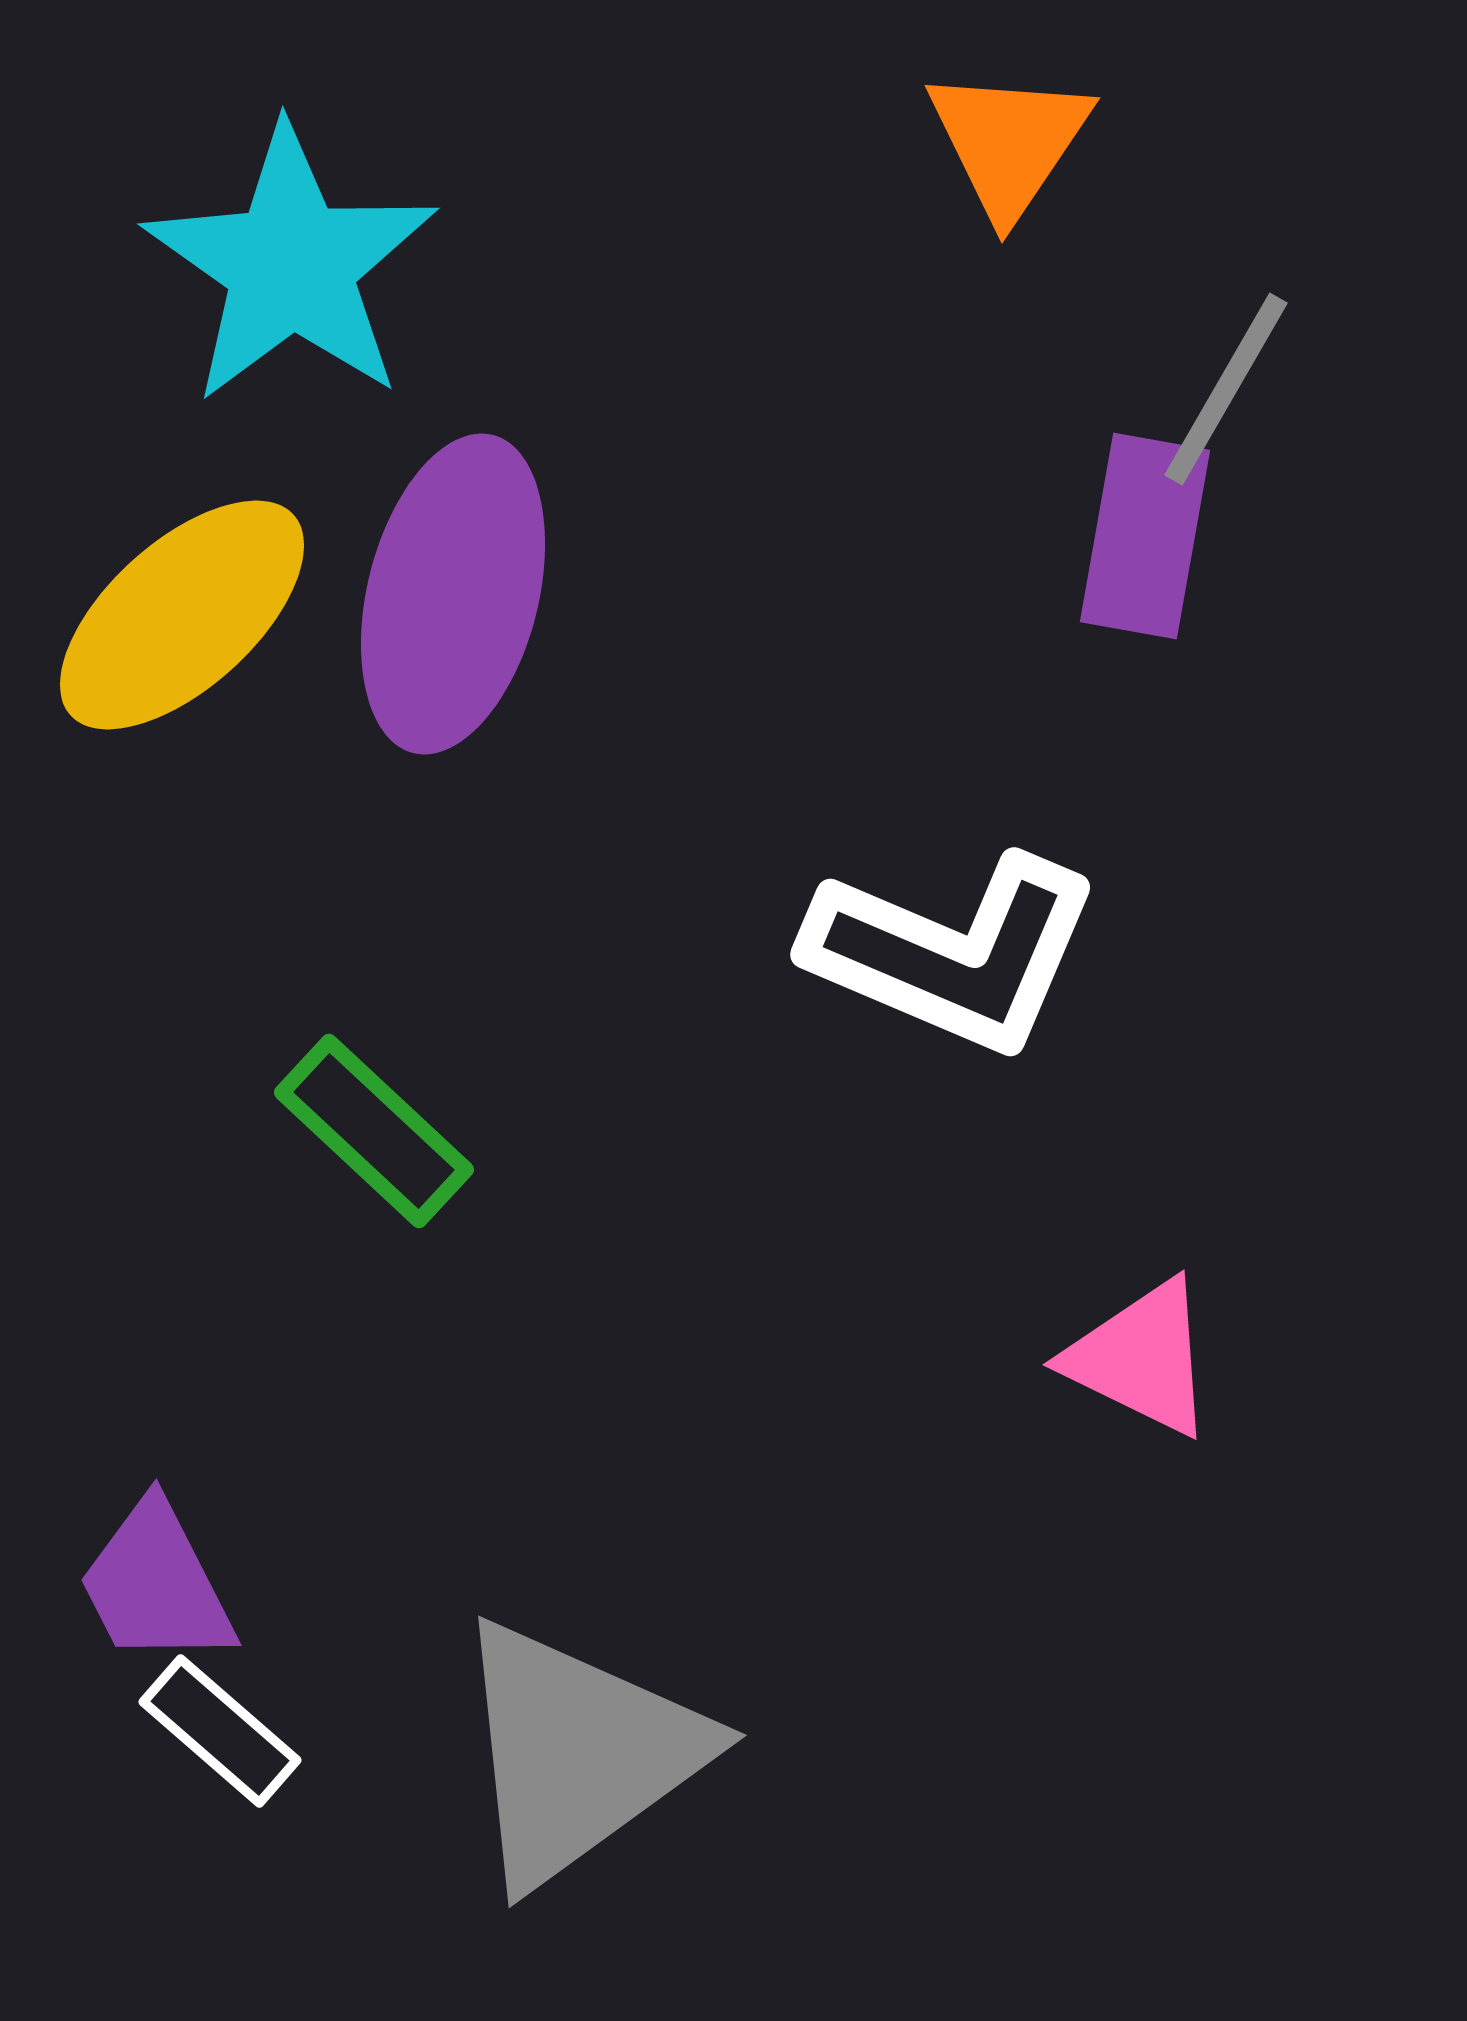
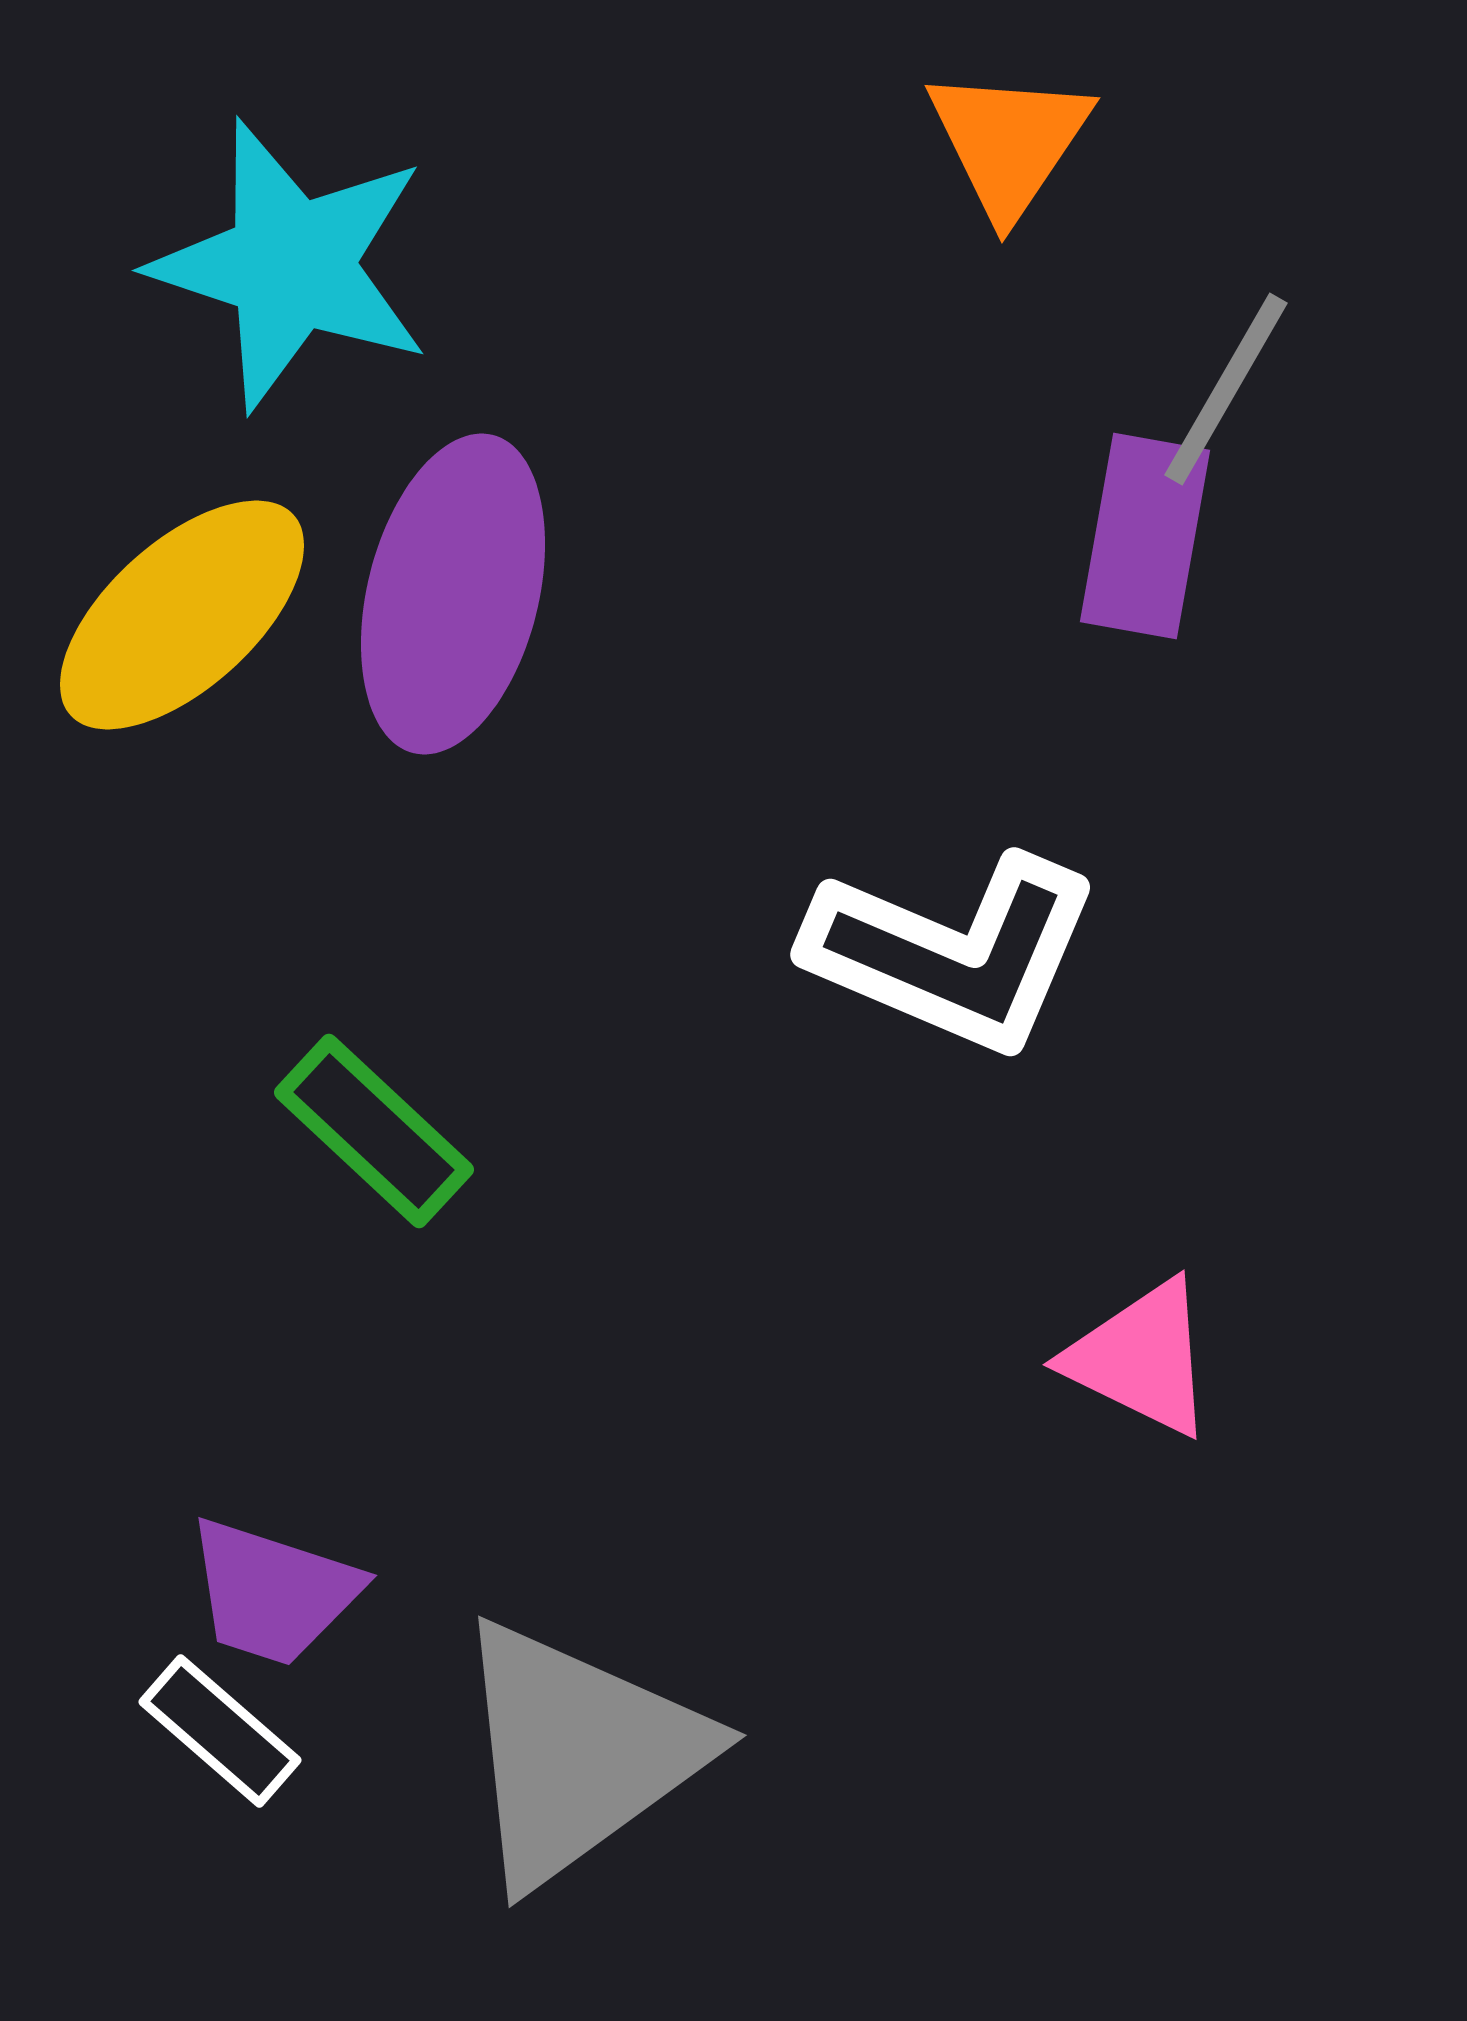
cyan star: rotated 17 degrees counterclockwise
purple trapezoid: moved 117 px right, 8 px down; rotated 45 degrees counterclockwise
